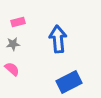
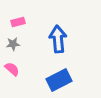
blue rectangle: moved 10 px left, 2 px up
